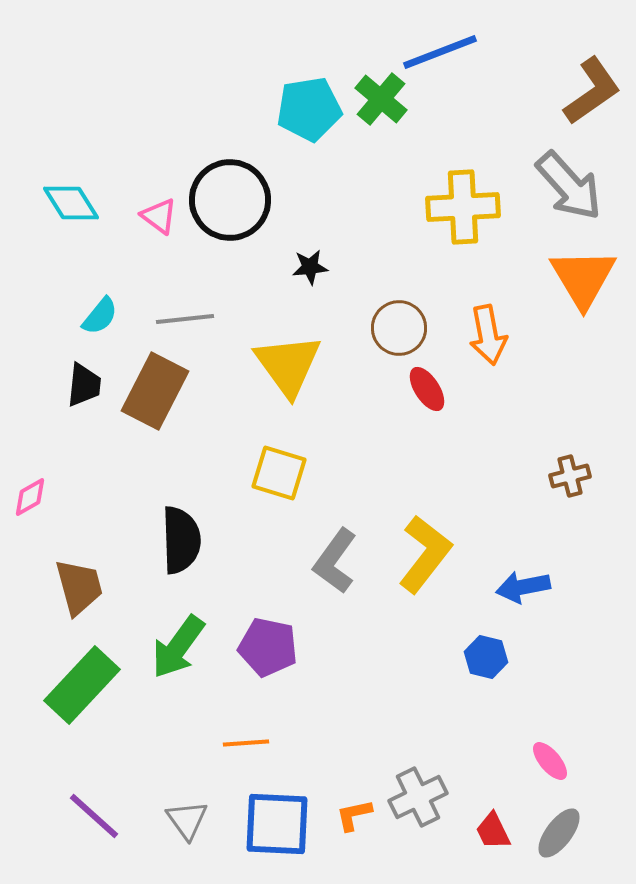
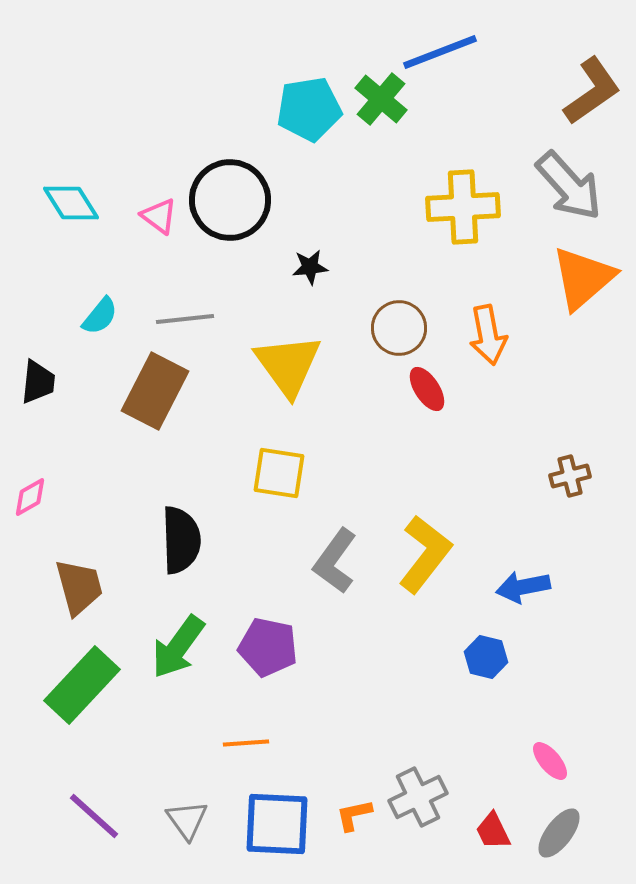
orange triangle: rotated 20 degrees clockwise
black trapezoid: moved 46 px left, 3 px up
yellow square: rotated 8 degrees counterclockwise
